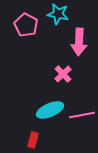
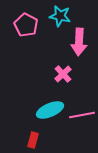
cyan star: moved 2 px right, 2 px down
